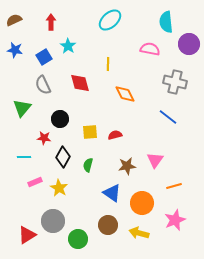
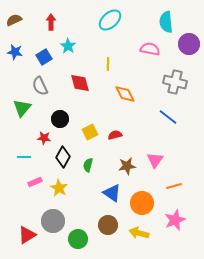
blue star: moved 2 px down
gray semicircle: moved 3 px left, 1 px down
yellow square: rotated 21 degrees counterclockwise
